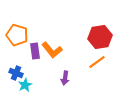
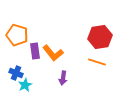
orange L-shape: moved 1 px right, 3 px down
orange line: rotated 54 degrees clockwise
purple arrow: moved 2 px left
